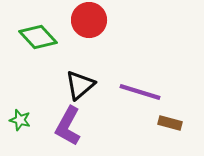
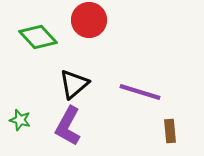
black triangle: moved 6 px left, 1 px up
brown rectangle: moved 8 px down; rotated 70 degrees clockwise
